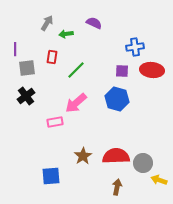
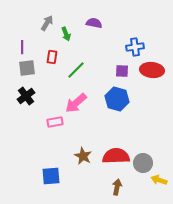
purple semicircle: rotated 14 degrees counterclockwise
green arrow: rotated 104 degrees counterclockwise
purple line: moved 7 px right, 2 px up
brown star: rotated 12 degrees counterclockwise
